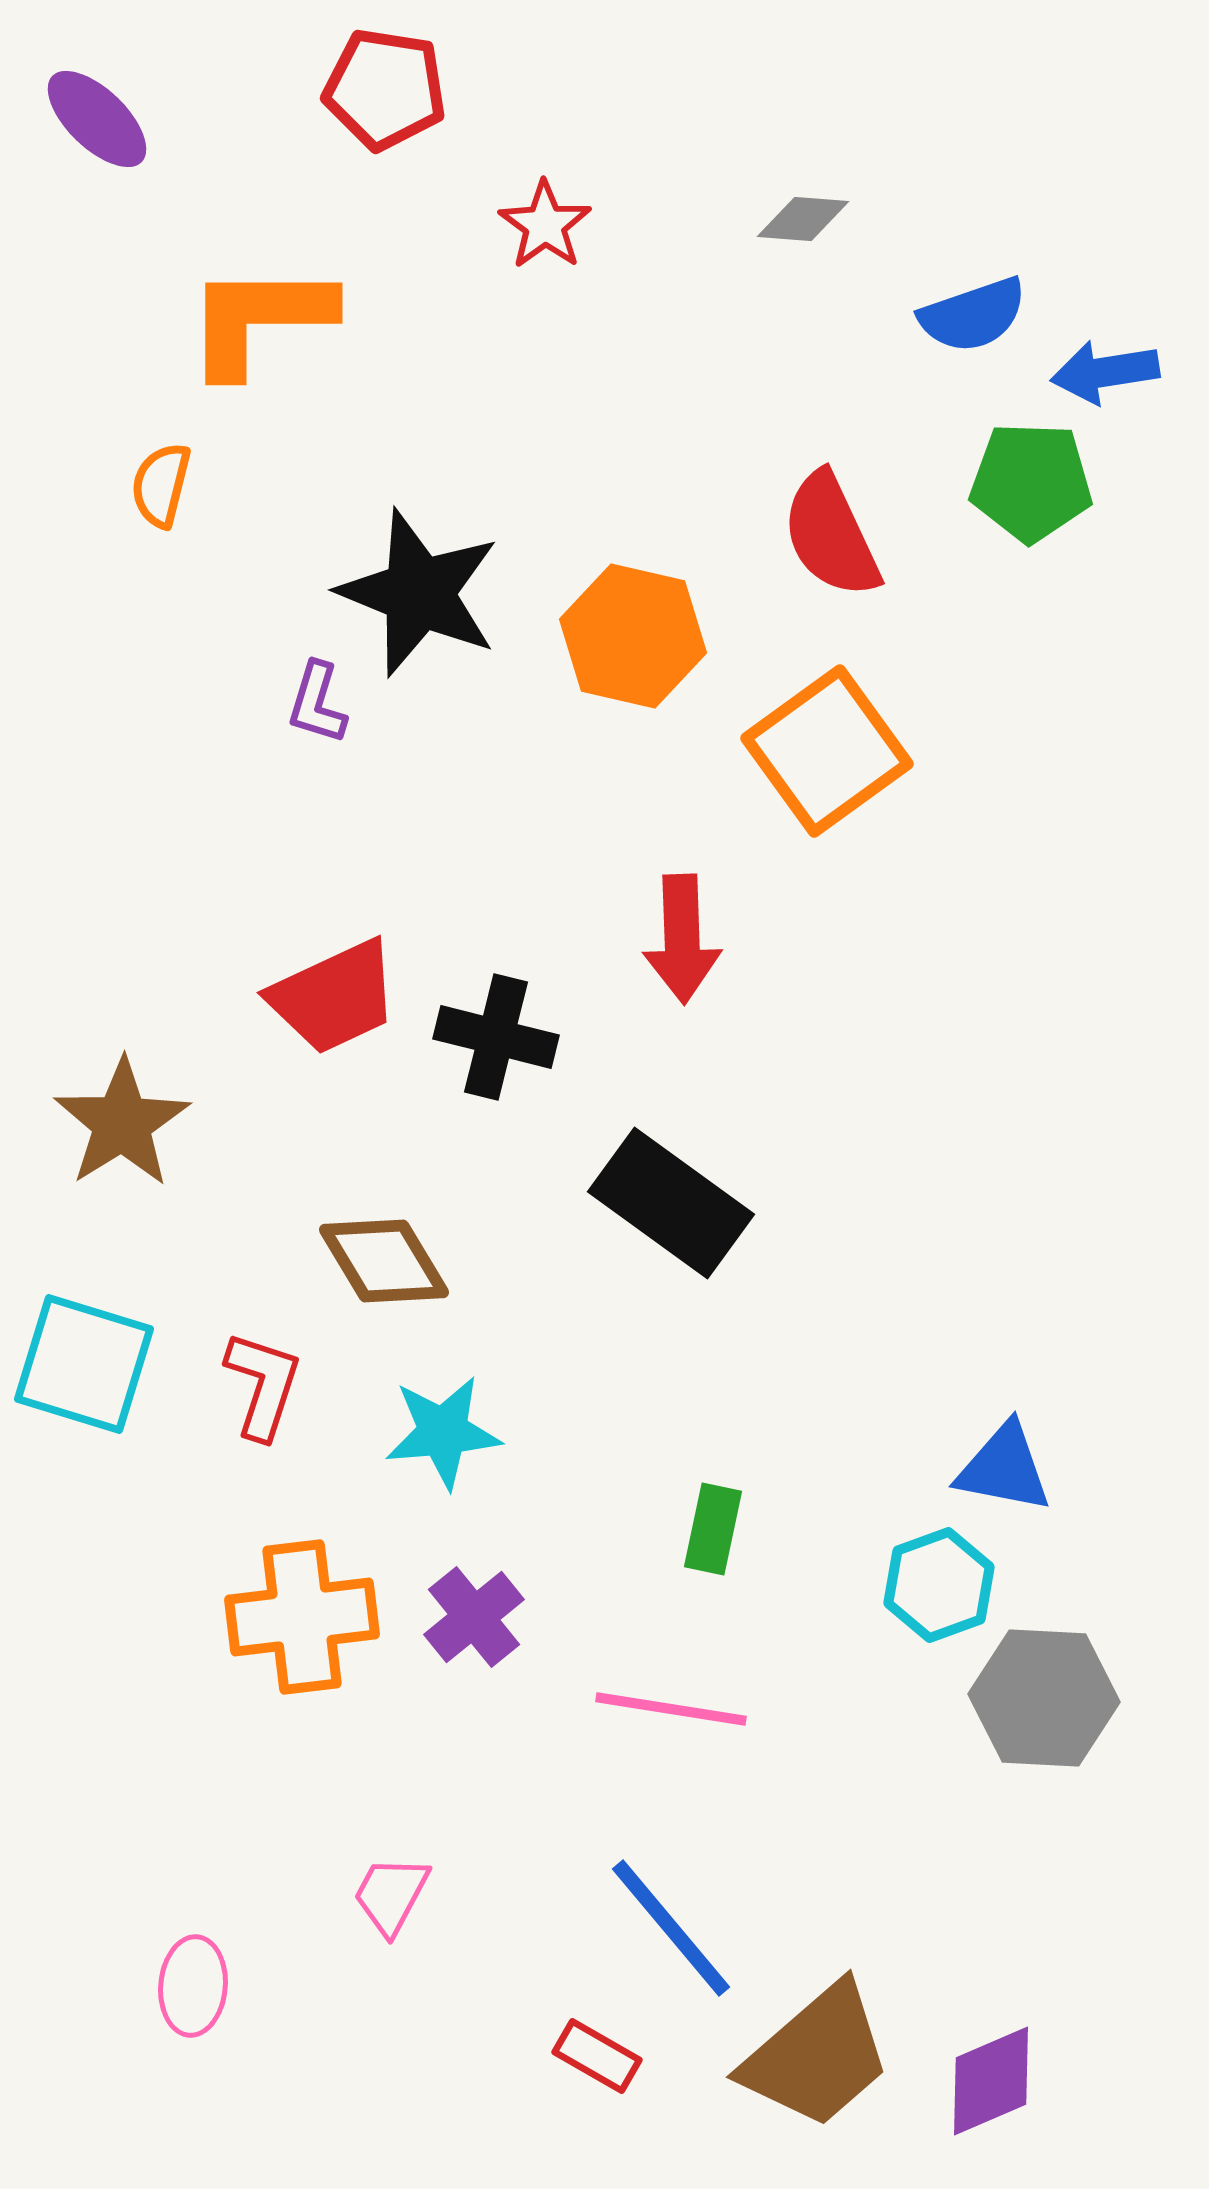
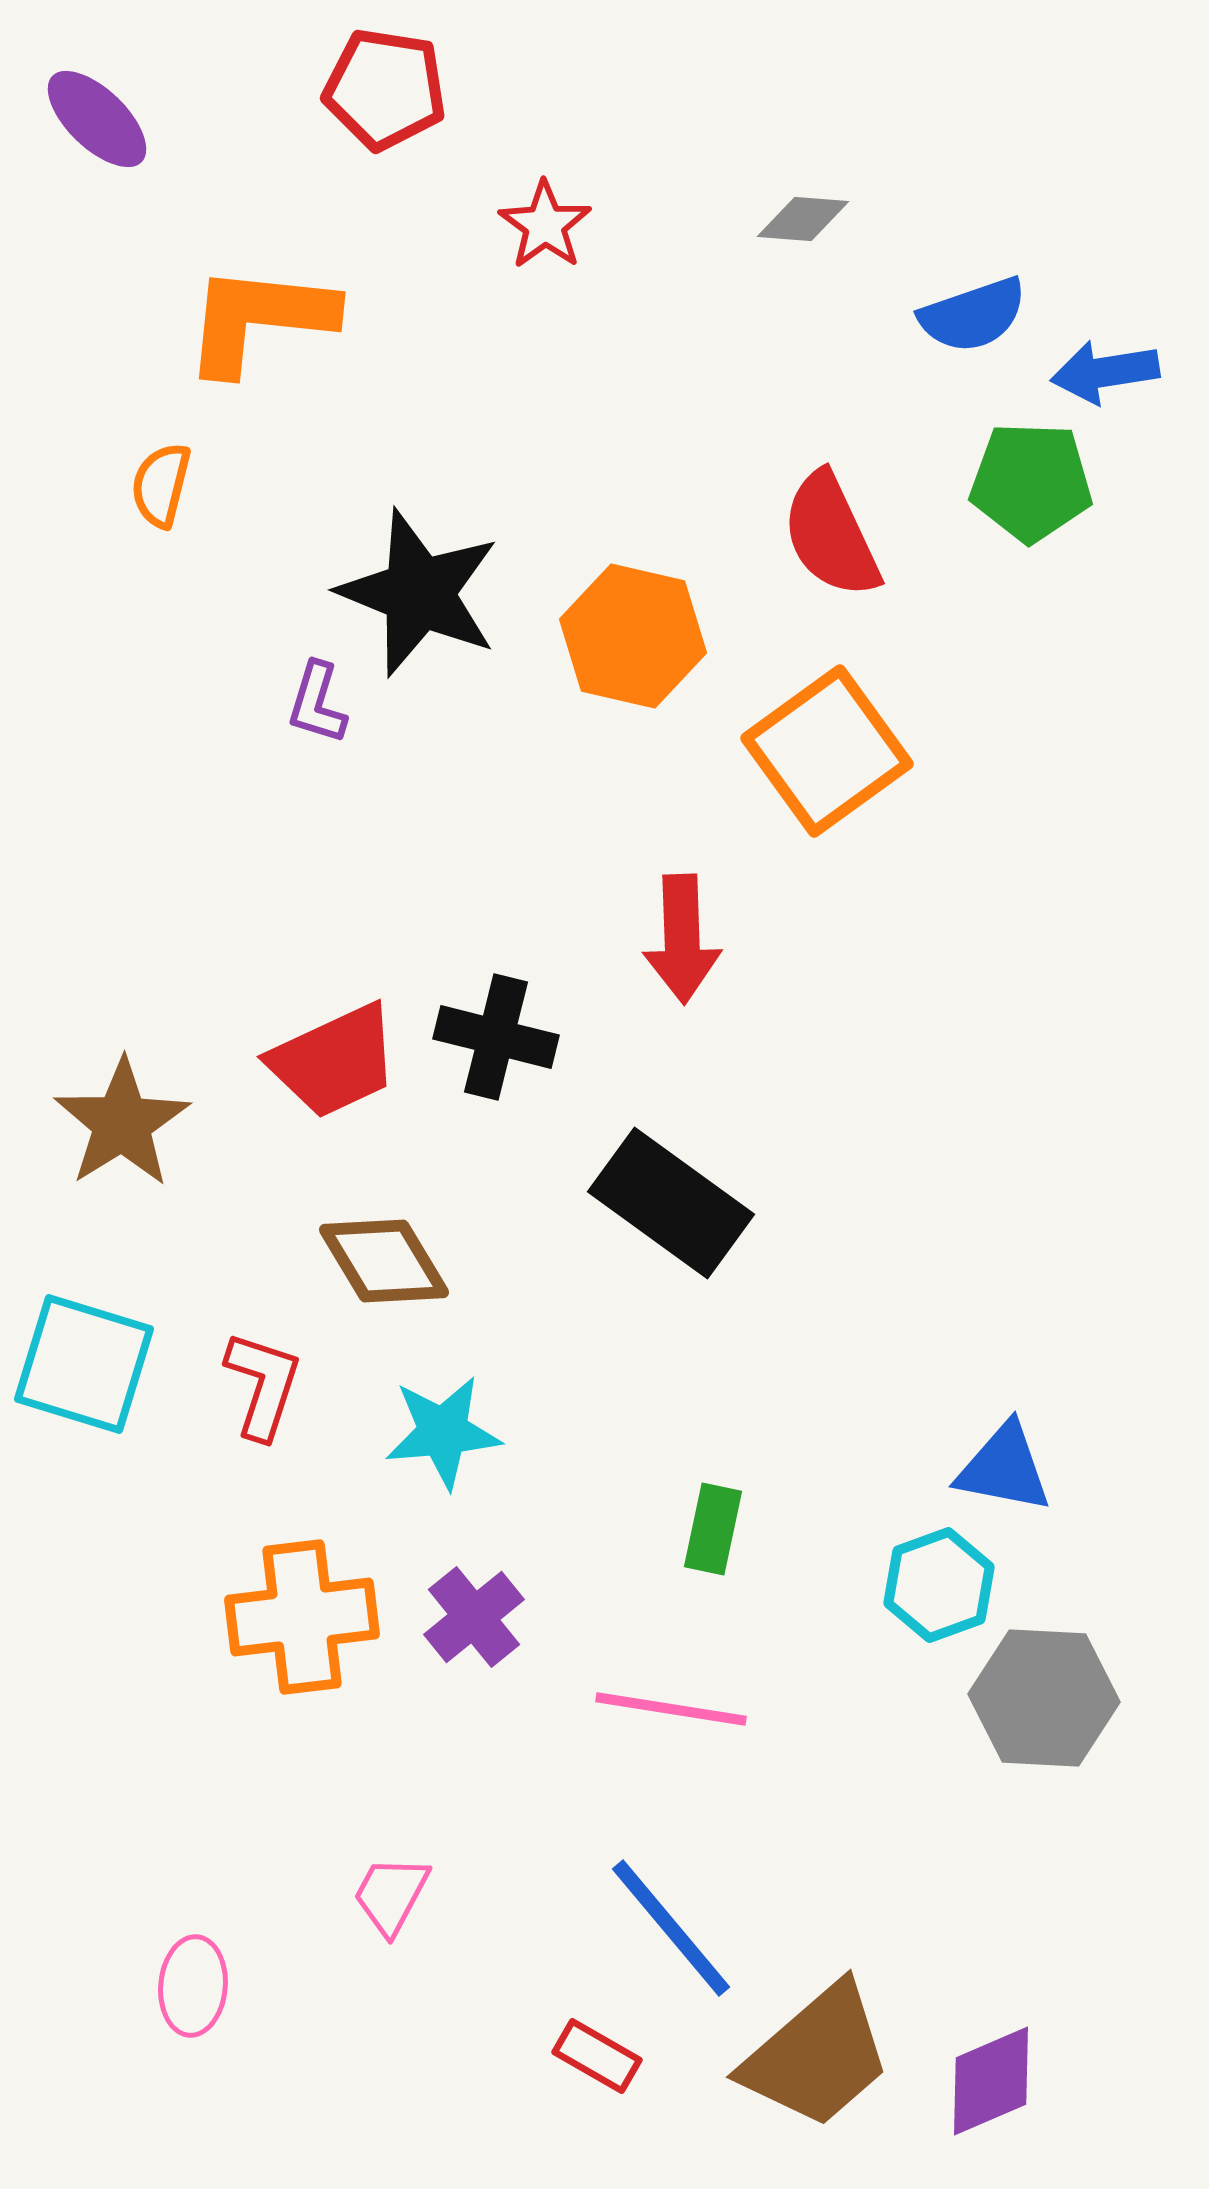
orange L-shape: rotated 6 degrees clockwise
red trapezoid: moved 64 px down
